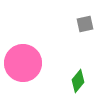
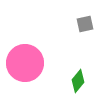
pink circle: moved 2 px right
